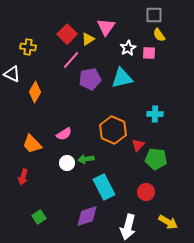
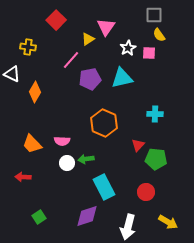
red square: moved 11 px left, 14 px up
orange hexagon: moved 9 px left, 7 px up
pink semicircle: moved 2 px left, 7 px down; rotated 35 degrees clockwise
red arrow: rotated 77 degrees clockwise
